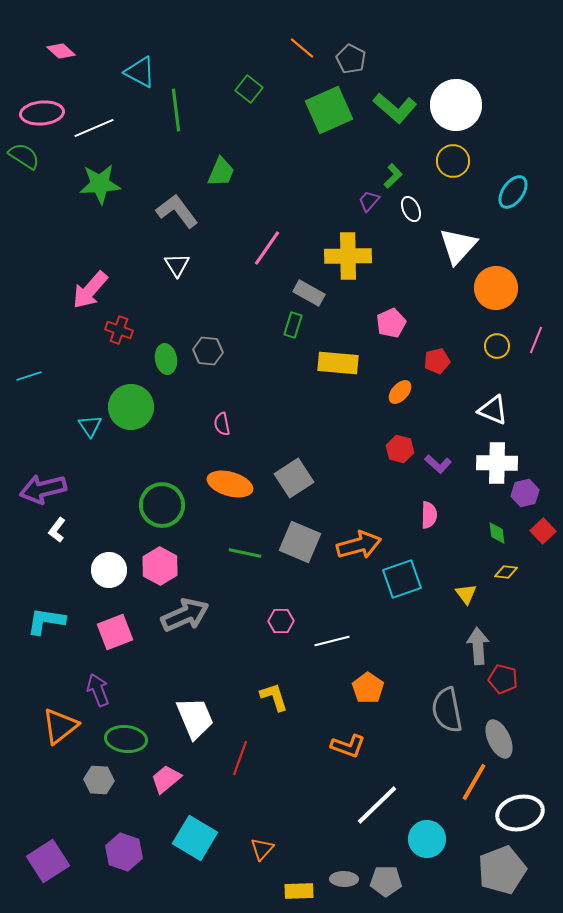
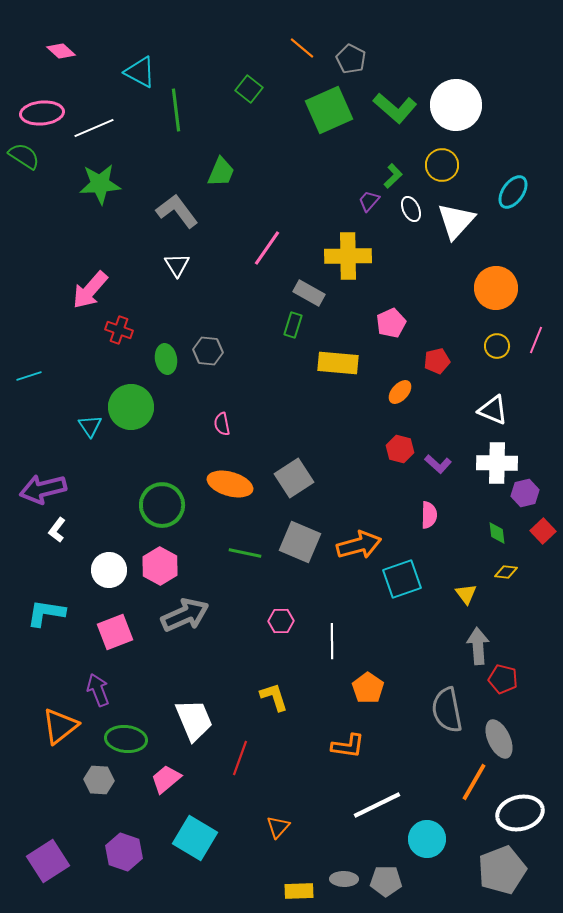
yellow circle at (453, 161): moved 11 px left, 4 px down
white triangle at (458, 246): moved 2 px left, 25 px up
cyan L-shape at (46, 621): moved 8 px up
white line at (332, 641): rotated 76 degrees counterclockwise
white trapezoid at (195, 718): moved 1 px left, 2 px down
orange L-shape at (348, 746): rotated 12 degrees counterclockwise
white line at (377, 805): rotated 18 degrees clockwise
orange triangle at (262, 849): moved 16 px right, 22 px up
